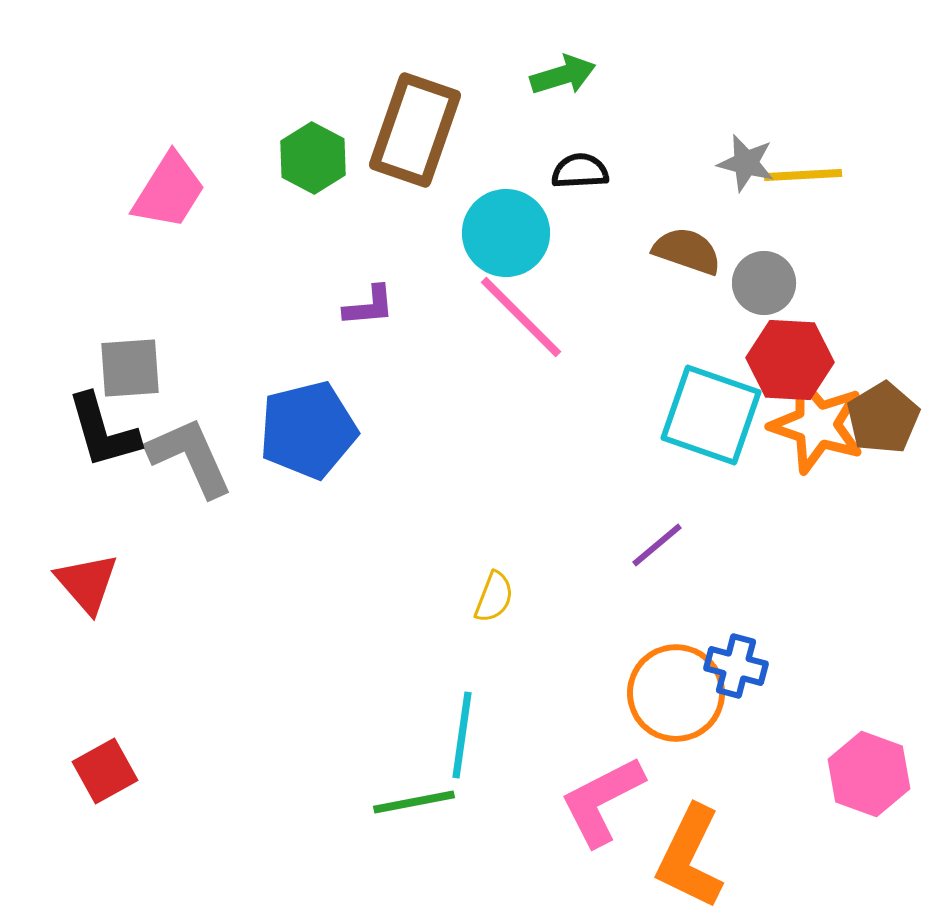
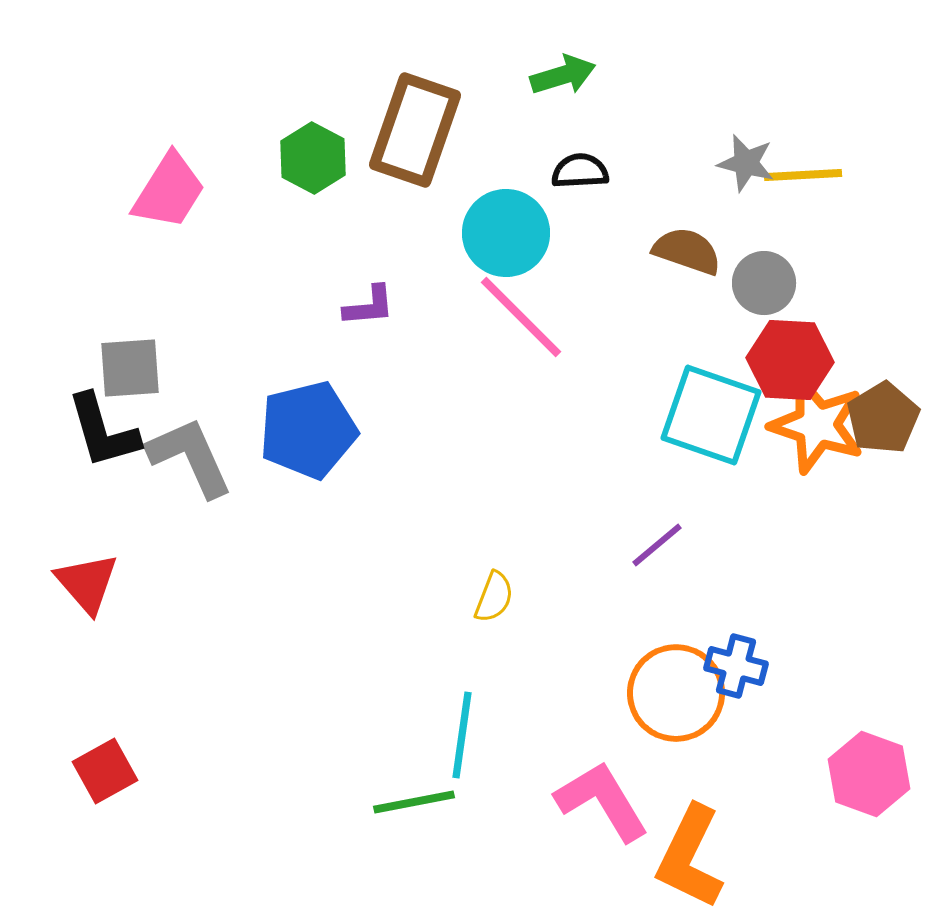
pink L-shape: rotated 86 degrees clockwise
